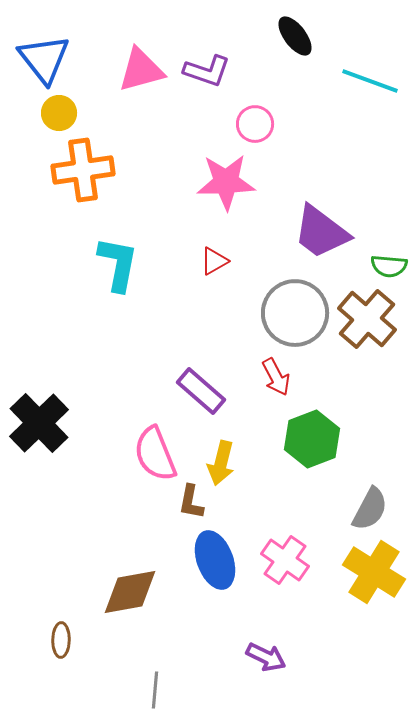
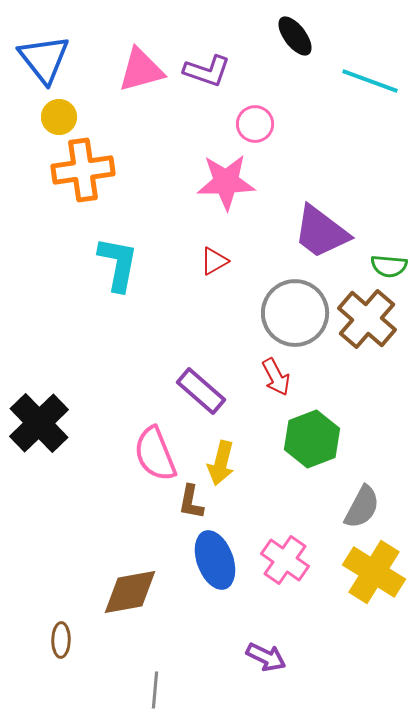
yellow circle: moved 4 px down
gray semicircle: moved 8 px left, 2 px up
